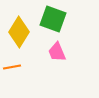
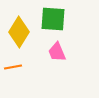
green square: rotated 16 degrees counterclockwise
orange line: moved 1 px right
